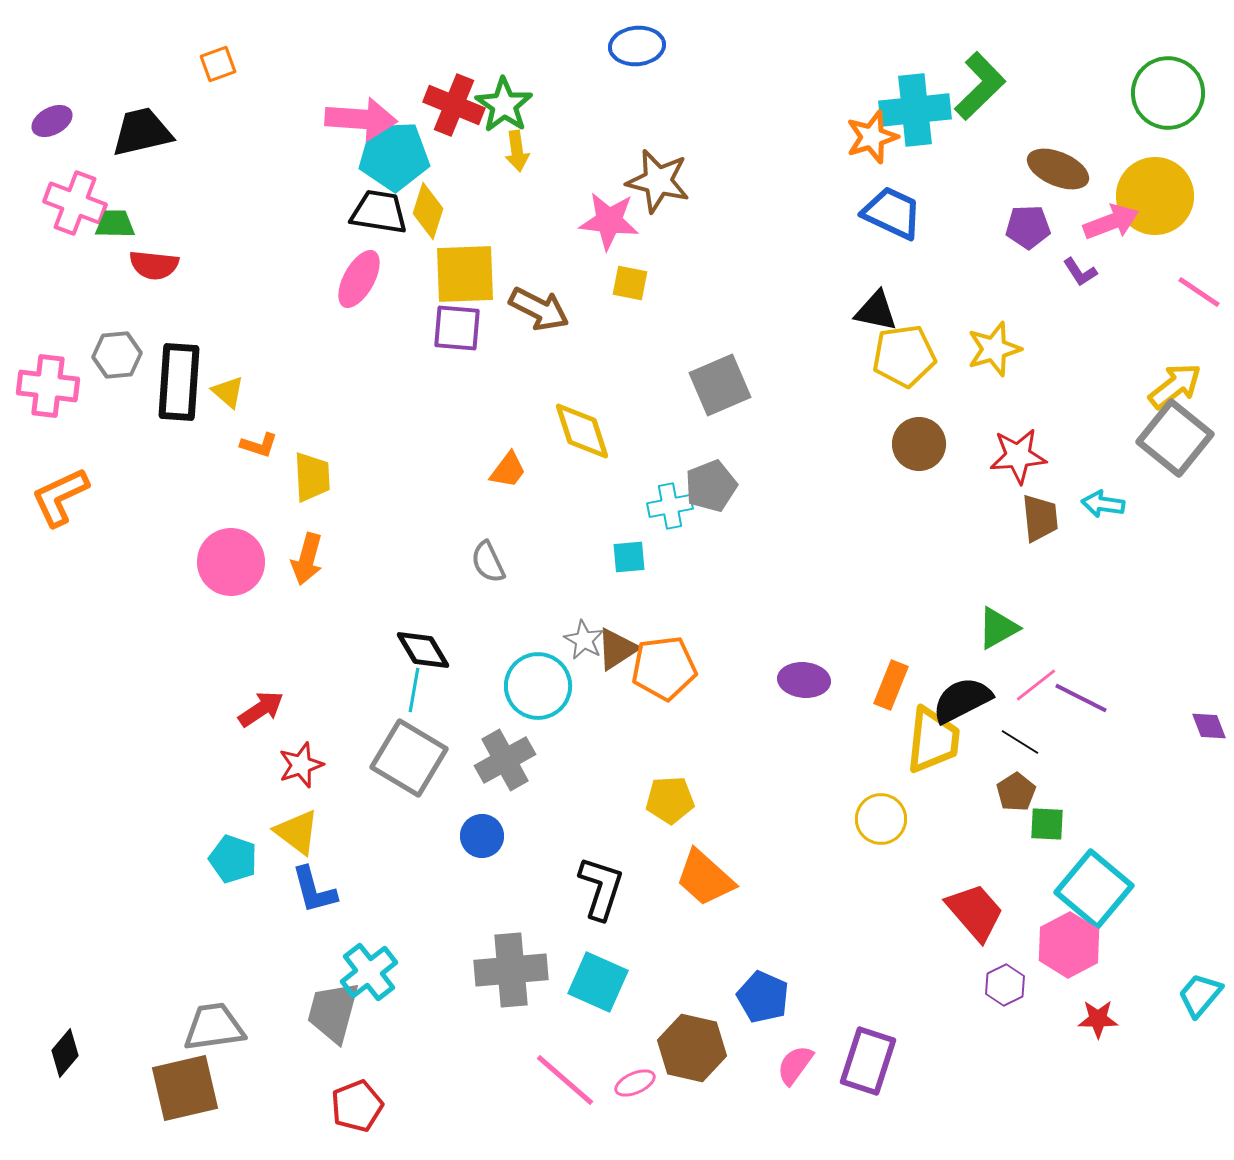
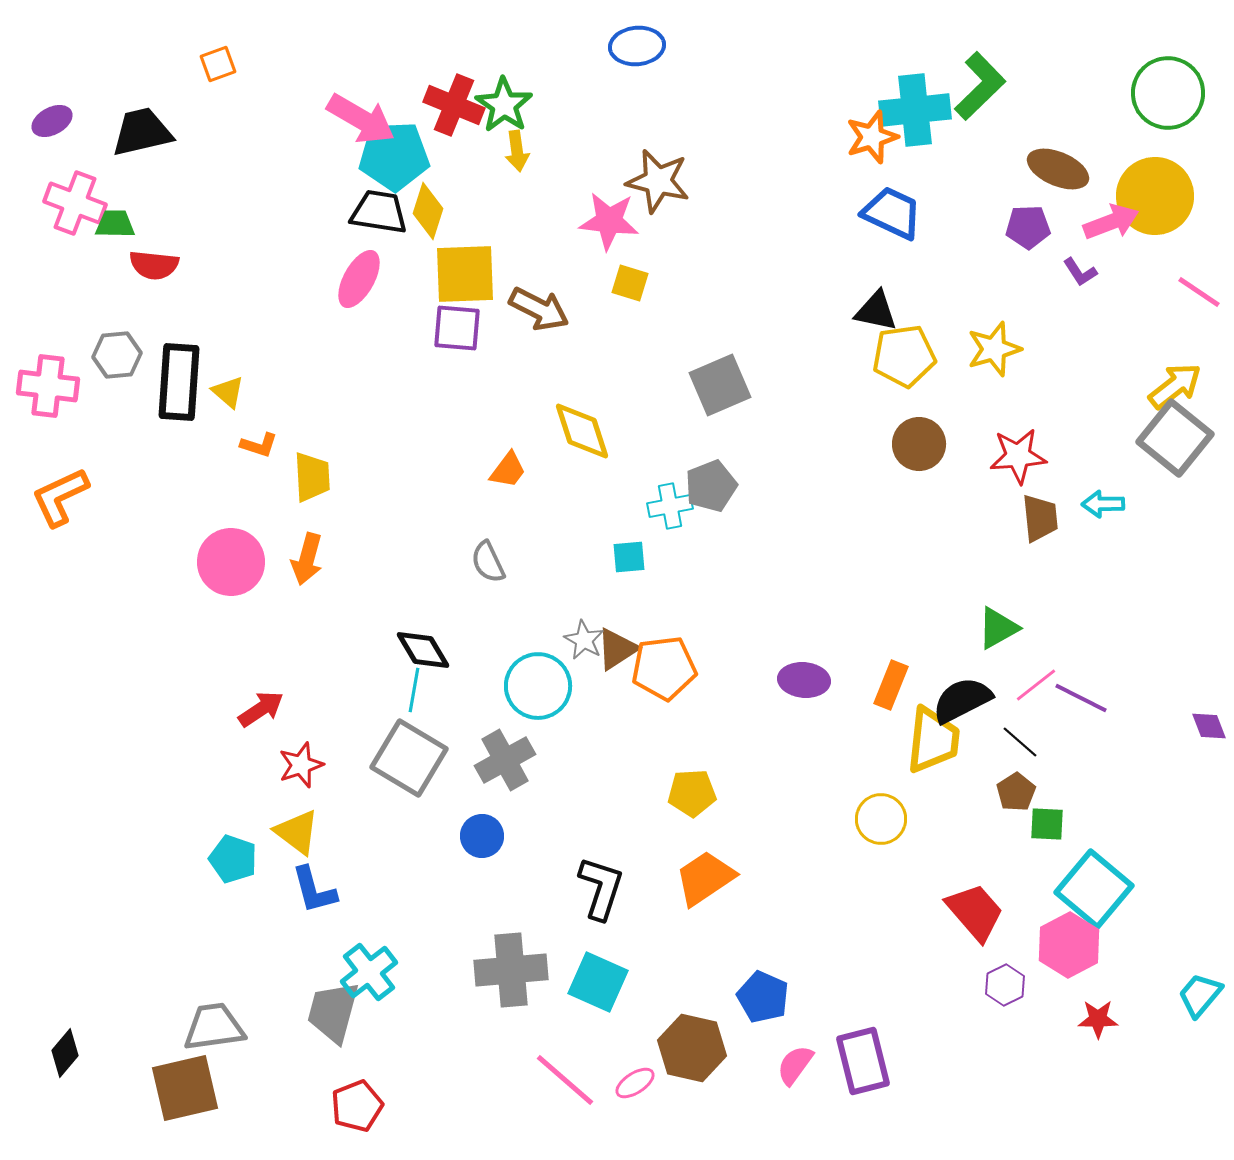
pink arrow at (361, 119): rotated 26 degrees clockwise
yellow square at (630, 283): rotated 6 degrees clockwise
cyan arrow at (1103, 504): rotated 9 degrees counterclockwise
black line at (1020, 742): rotated 9 degrees clockwise
yellow pentagon at (670, 800): moved 22 px right, 7 px up
orange trapezoid at (705, 878): rotated 104 degrees clockwise
purple rectangle at (868, 1061): moved 5 px left; rotated 32 degrees counterclockwise
pink ellipse at (635, 1083): rotated 9 degrees counterclockwise
